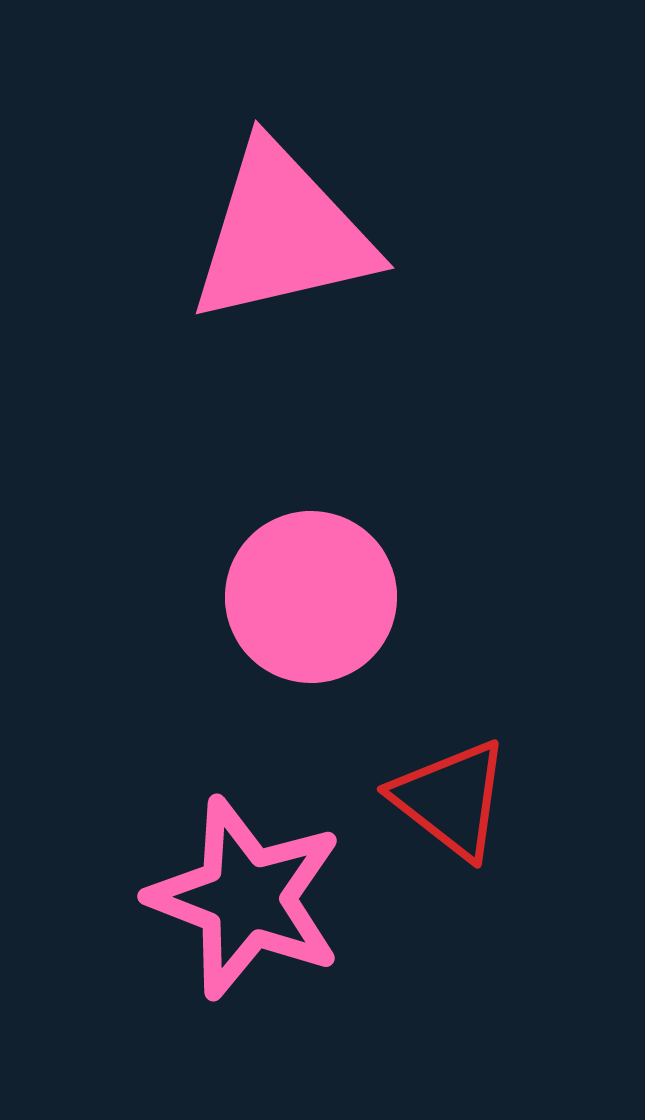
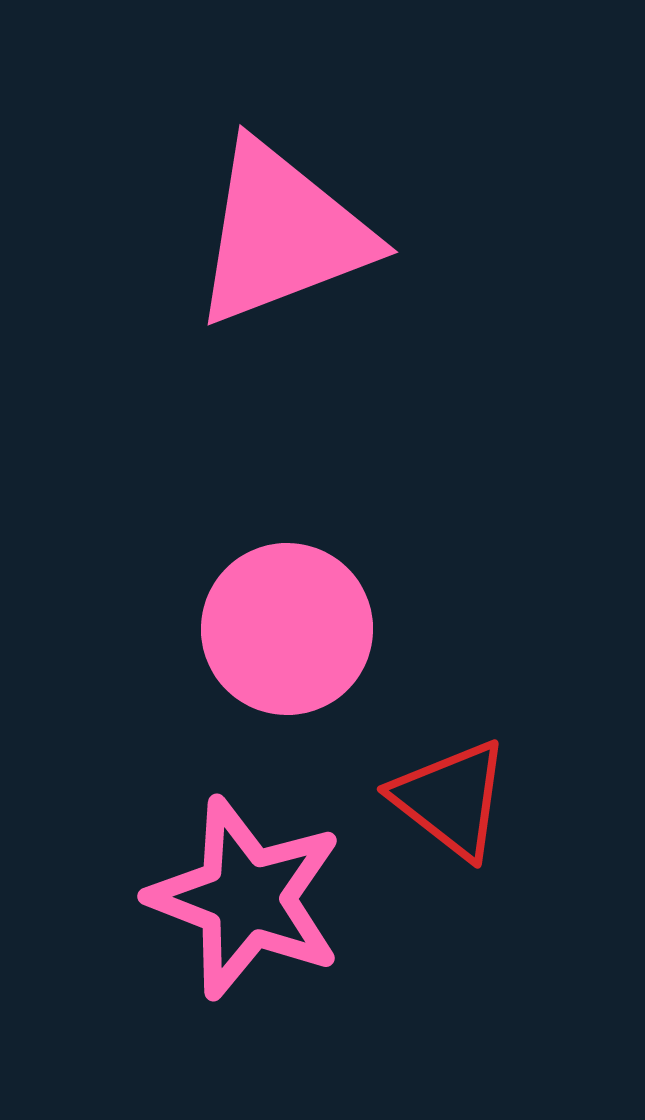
pink triangle: rotated 8 degrees counterclockwise
pink circle: moved 24 px left, 32 px down
